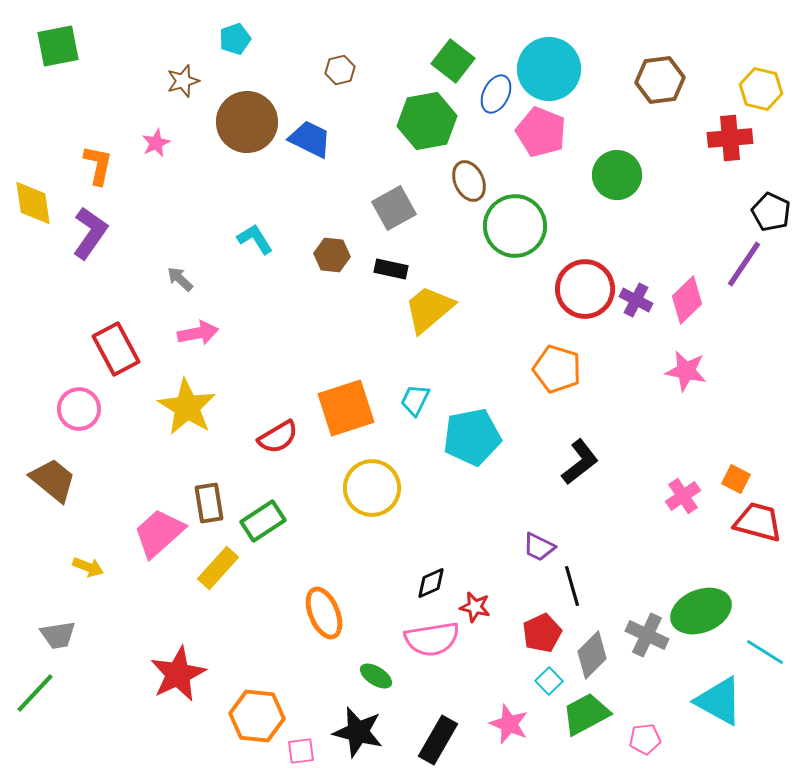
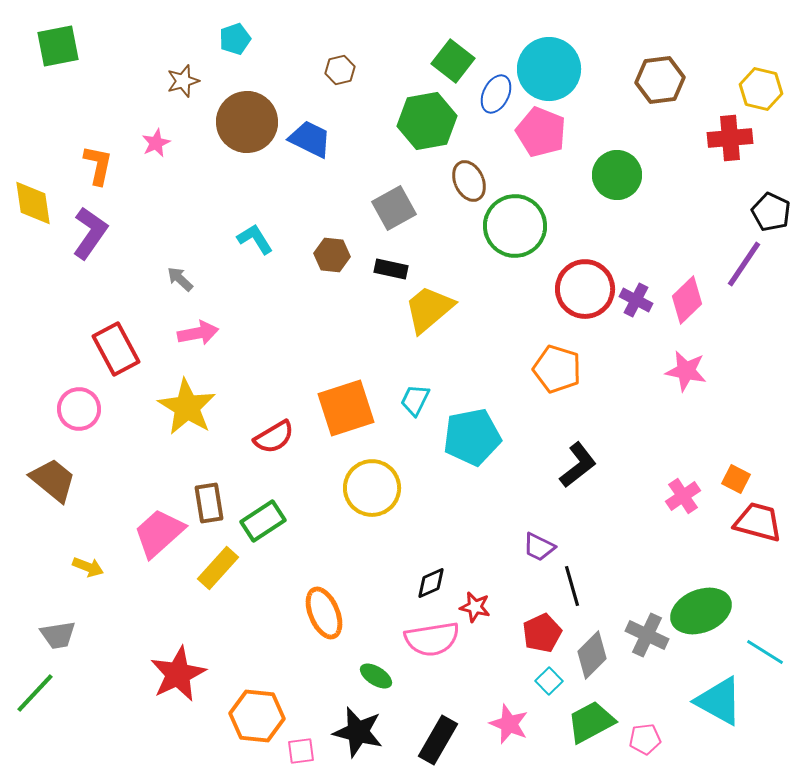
red semicircle at (278, 437): moved 4 px left
black L-shape at (580, 462): moved 2 px left, 3 px down
green trapezoid at (586, 714): moved 5 px right, 8 px down
